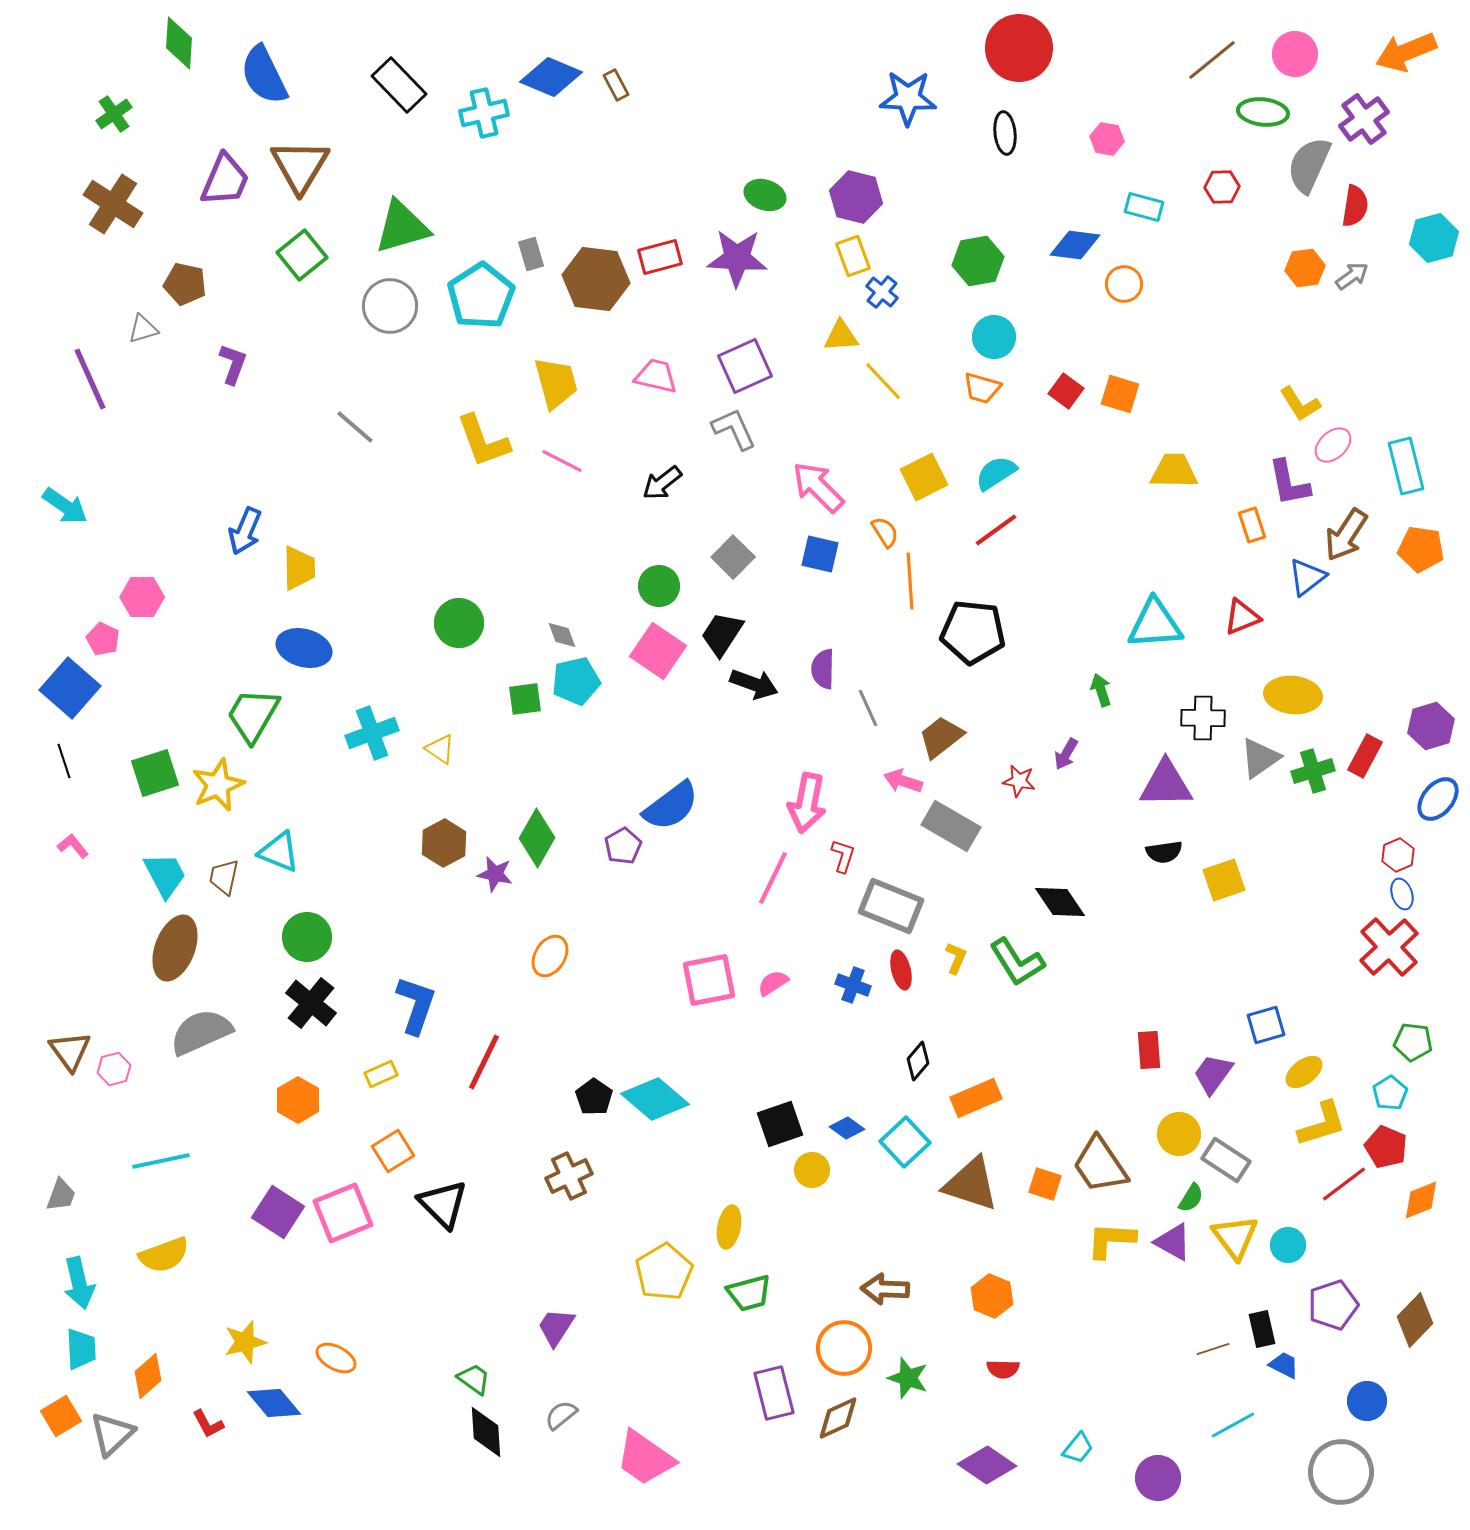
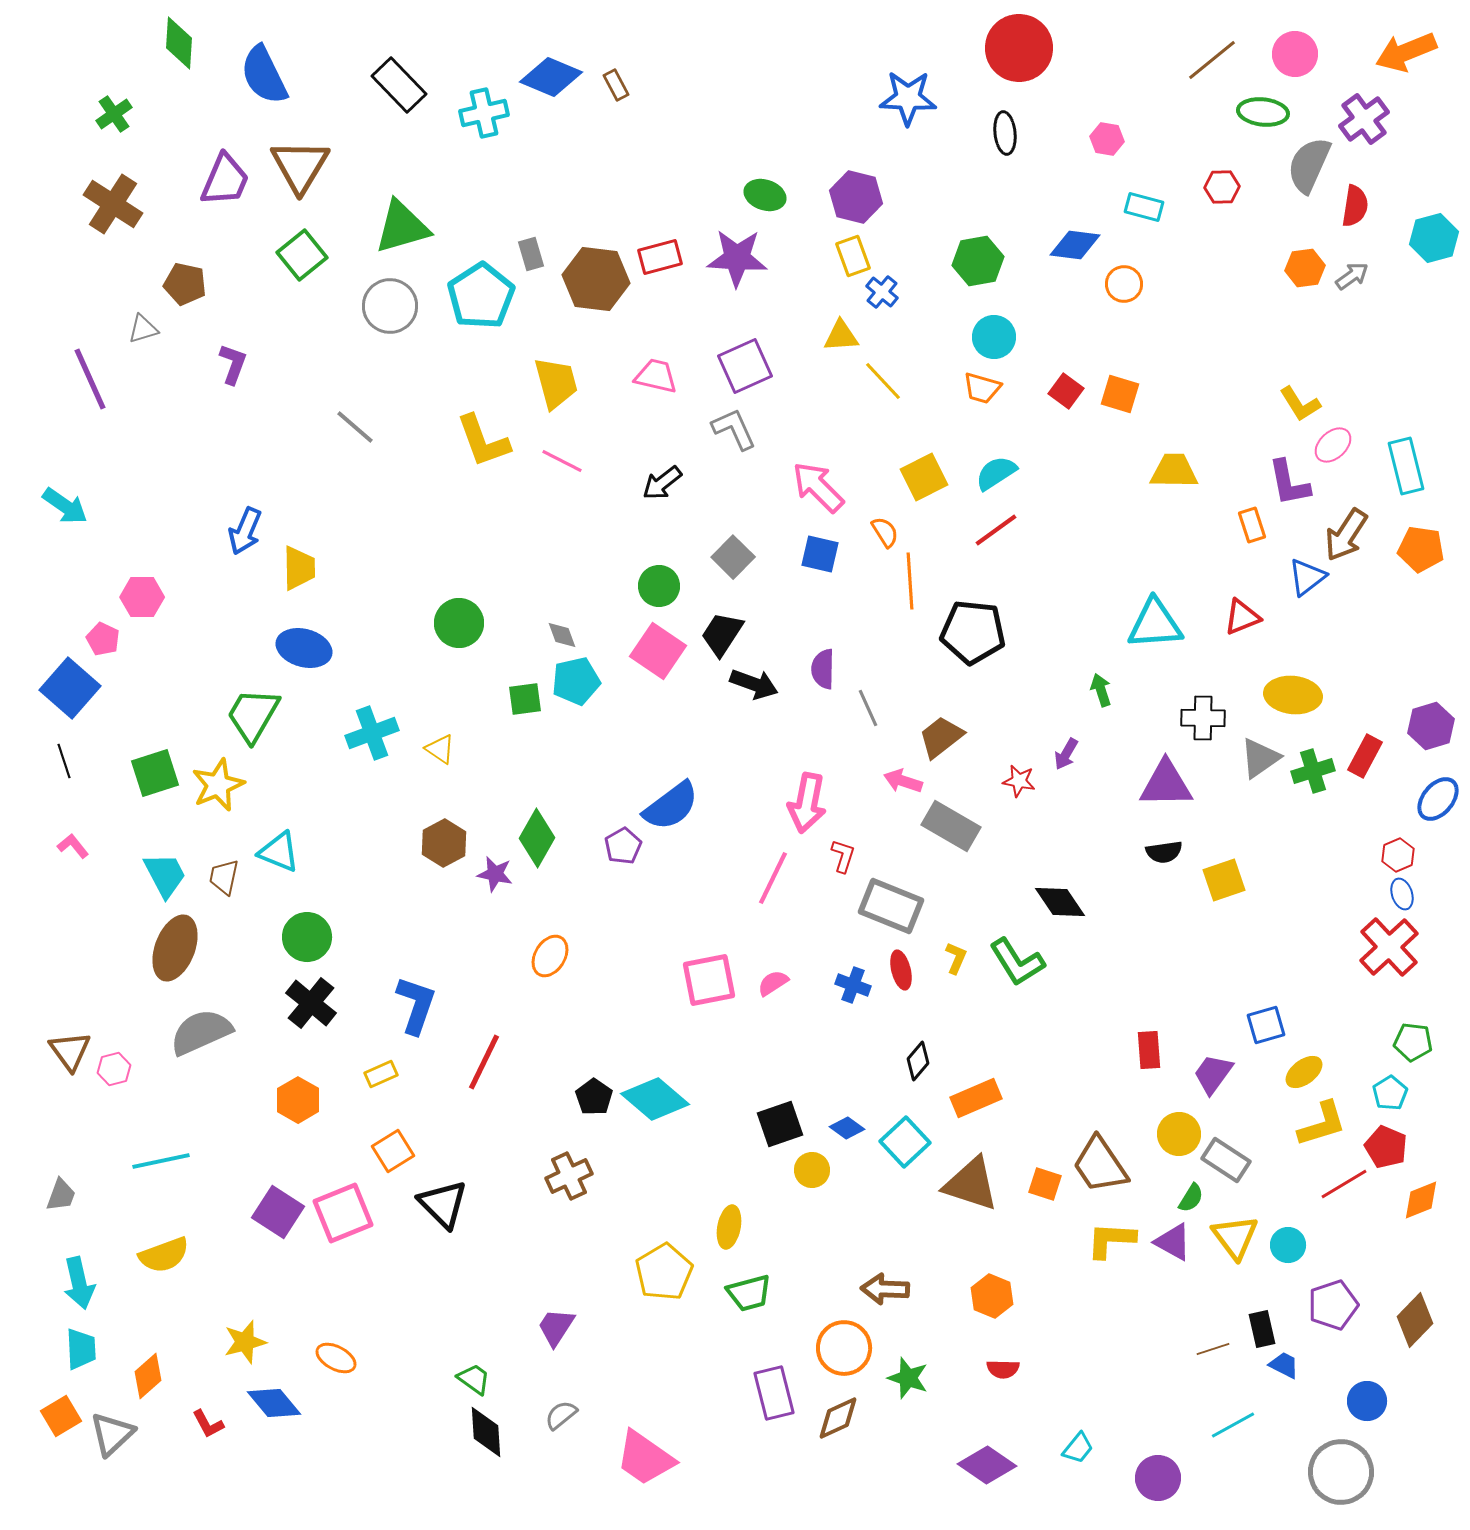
red line at (1344, 1184): rotated 6 degrees clockwise
